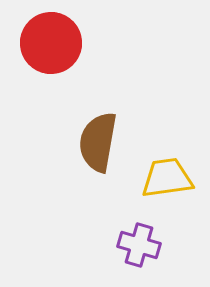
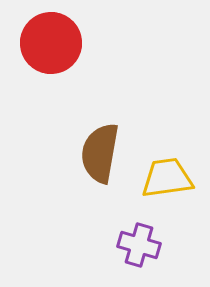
brown semicircle: moved 2 px right, 11 px down
